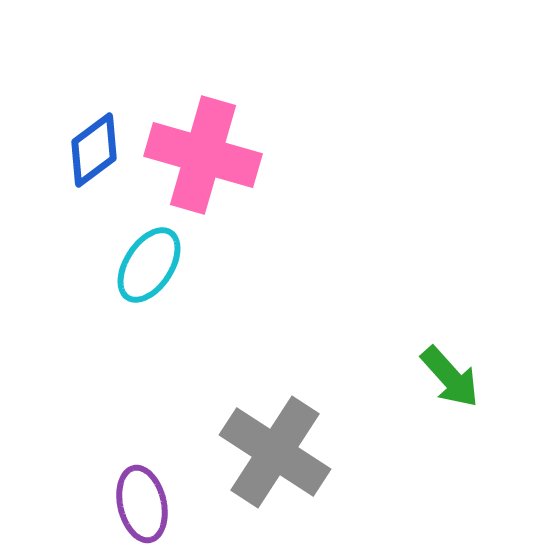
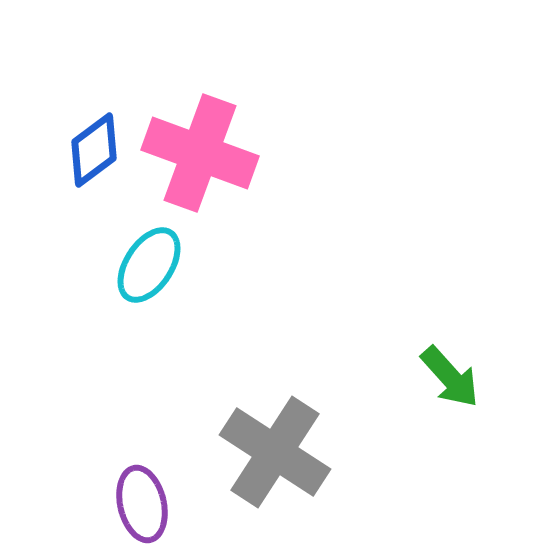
pink cross: moved 3 px left, 2 px up; rotated 4 degrees clockwise
